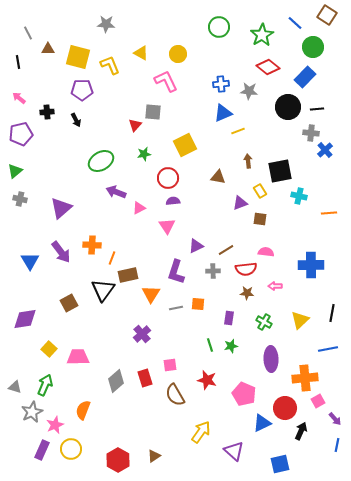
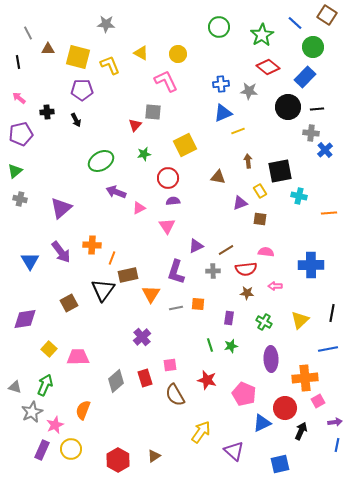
purple cross at (142, 334): moved 3 px down
purple arrow at (335, 419): moved 3 px down; rotated 56 degrees counterclockwise
